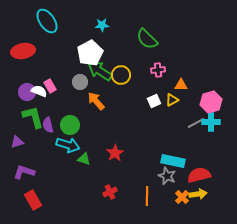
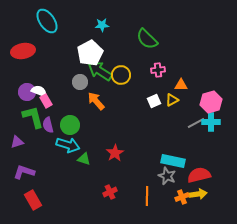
pink rectangle: moved 4 px left, 15 px down
orange cross: rotated 24 degrees clockwise
